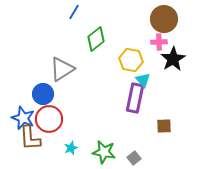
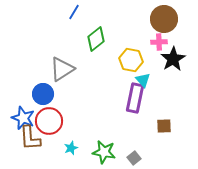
red circle: moved 2 px down
